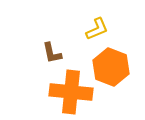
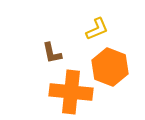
orange hexagon: moved 1 px left
